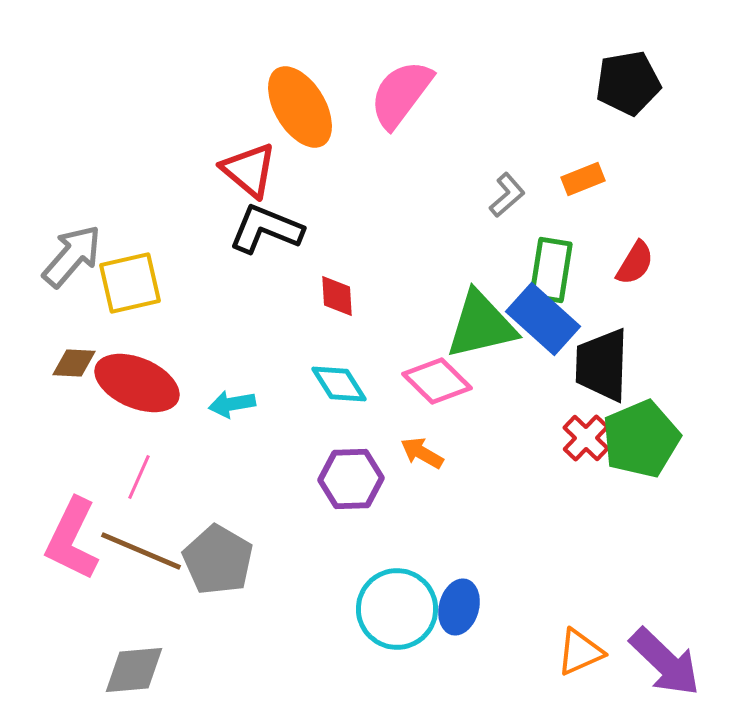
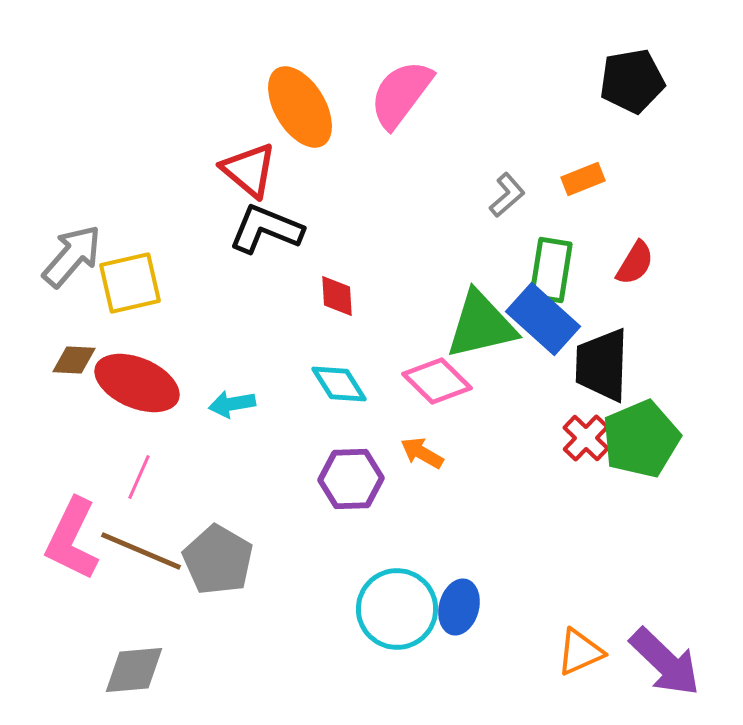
black pentagon: moved 4 px right, 2 px up
brown diamond: moved 3 px up
